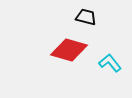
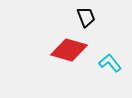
black trapezoid: rotated 55 degrees clockwise
